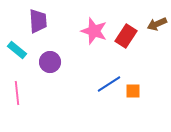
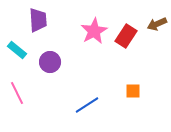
purple trapezoid: moved 1 px up
pink star: rotated 24 degrees clockwise
blue line: moved 22 px left, 21 px down
pink line: rotated 20 degrees counterclockwise
